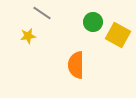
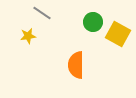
yellow square: moved 1 px up
